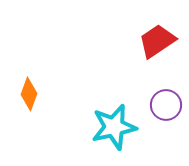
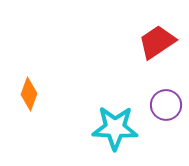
red trapezoid: moved 1 px down
cyan star: moved 1 px right, 1 px down; rotated 15 degrees clockwise
